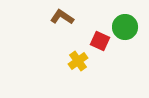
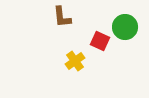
brown L-shape: rotated 130 degrees counterclockwise
yellow cross: moved 3 px left
